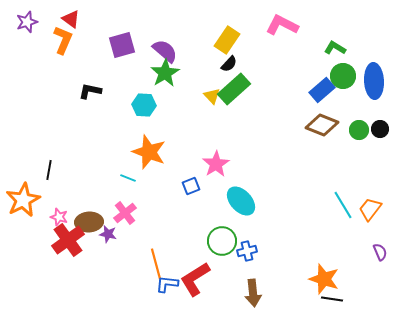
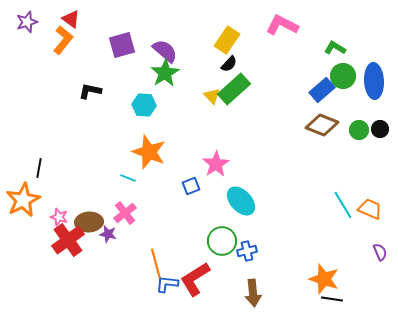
orange L-shape at (63, 40): rotated 16 degrees clockwise
black line at (49, 170): moved 10 px left, 2 px up
orange trapezoid at (370, 209): rotated 75 degrees clockwise
